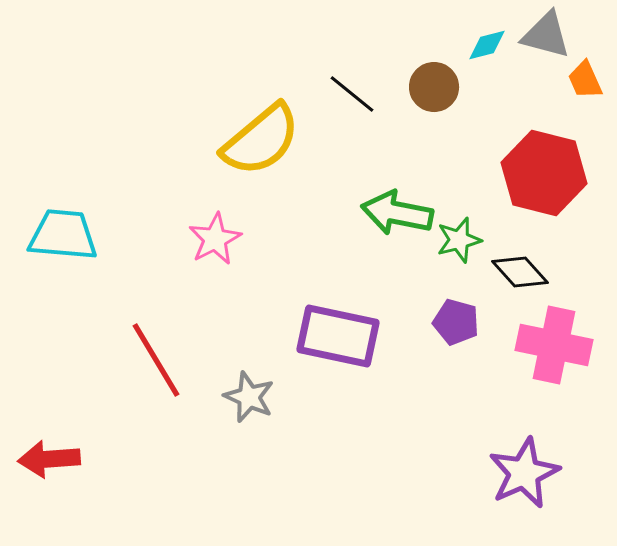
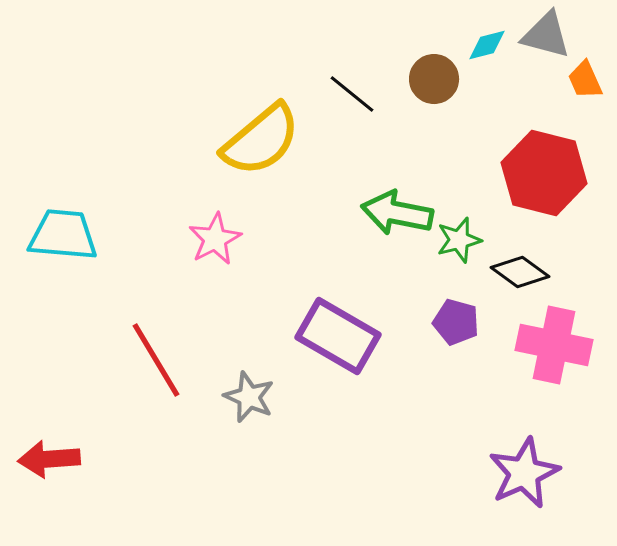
brown circle: moved 8 px up
black diamond: rotated 12 degrees counterclockwise
purple rectangle: rotated 18 degrees clockwise
